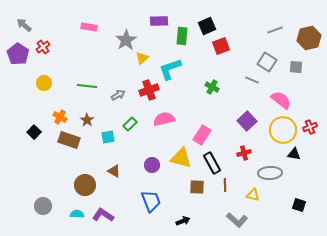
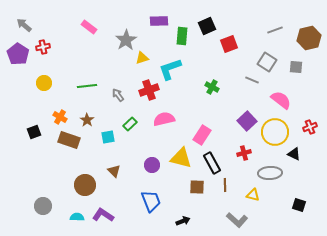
pink rectangle at (89, 27): rotated 28 degrees clockwise
red square at (221, 46): moved 8 px right, 2 px up
red cross at (43, 47): rotated 24 degrees clockwise
yellow triangle at (142, 58): rotated 24 degrees clockwise
green line at (87, 86): rotated 12 degrees counterclockwise
gray arrow at (118, 95): rotated 96 degrees counterclockwise
yellow circle at (283, 130): moved 8 px left, 2 px down
black square at (34, 132): rotated 24 degrees clockwise
black triangle at (294, 154): rotated 16 degrees clockwise
brown triangle at (114, 171): rotated 16 degrees clockwise
cyan semicircle at (77, 214): moved 3 px down
